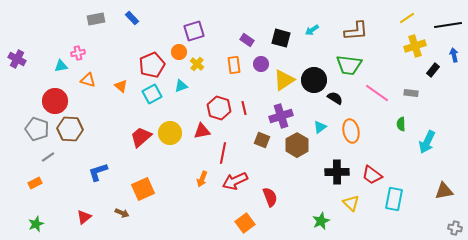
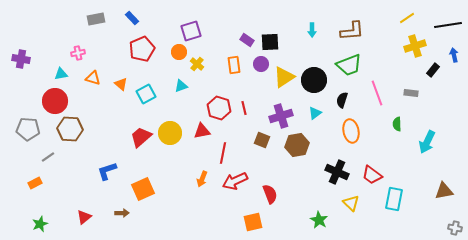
cyan arrow at (312, 30): rotated 56 degrees counterclockwise
purple square at (194, 31): moved 3 px left
brown L-shape at (356, 31): moved 4 px left
black square at (281, 38): moved 11 px left, 4 px down; rotated 18 degrees counterclockwise
purple cross at (17, 59): moved 4 px right; rotated 18 degrees counterclockwise
red pentagon at (152, 65): moved 10 px left, 16 px up
green trapezoid at (349, 65): rotated 28 degrees counterclockwise
cyan triangle at (61, 66): moved 8 px down
orange triangle at (88, 80): moved 5 px right, 2 px up
yellow triangle at (284, 80): moved 3 px up
orange triangle at (121, 86): moved 2 px up
pink line at (377, 93): rotated 35 degrees clockwise
cyan square at (152, 94): moved 6 px left
black semicircle at (335, 98): moved 7 px right, 2 px down; rotated 105 degrees counterclockwise
green semicircle at (401, 124): moved 4 px left
cyan triangle at (320, 127): moved 5 px left, 14 px up
gray pentagon at (37, 129): moved 9 px left; rotated 15 degrees counterclockwise
brown hexagon at (297, 145): rotated 20 degrees clockwise
blue L-shape at (98, 172): moved 9 px right, 1 px up
black cross at (337, 172): rotated 25 degrees clockwise
red semicircle at (270, 197): moved 3 px up
brown arrow at (122, 213): rotated 24 degrees counterclockwise
green star at (321, 221): moved 2 px left, 1 px up; rotated 18 degrees counterclockwise
orange square at (245, 223): moved 8 px right, 1 px up; rotated 24 degrees clockwise
green star at (36, 224): moved 4 px right
